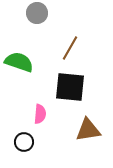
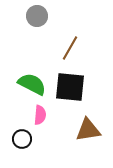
gray circle: moved 3 px down
green semicircle: moved 13 px right, 22 px down; rotated 8 degrees clockwise
pink semicircle: moved 1 px down
black circle: moved 2 px left, 3 px up
